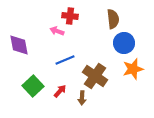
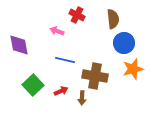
red cross: moved 7 px right, 1 px up; rotated 21 degrees clockwise
blue line: rotated 36 degrees clockwise
brown cross: rotated 25 degrees counterclockwise
green square: moved 1 px up
red arrow: moved 1 px right; rotated 24 degrees clockwise
